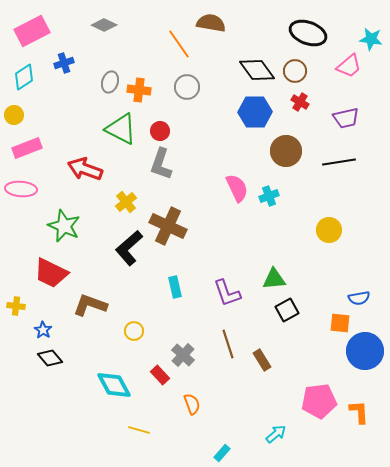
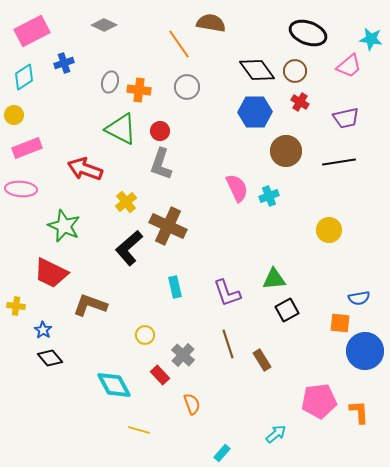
yellow circle at (134, 331): moved 11 px right, 4 px down
